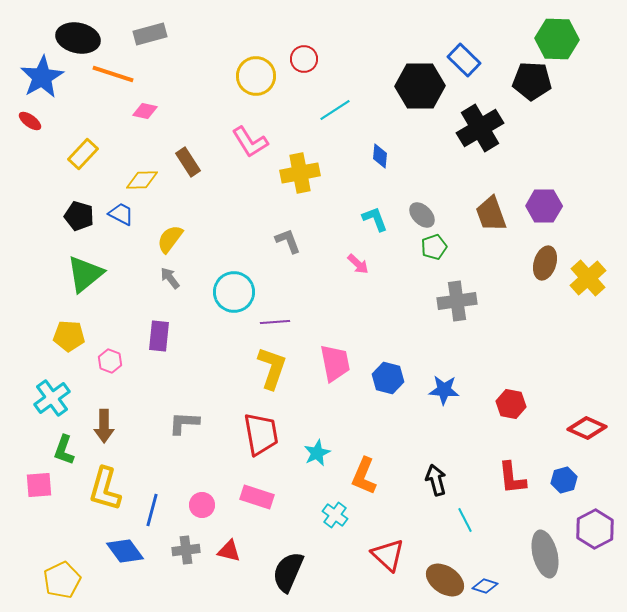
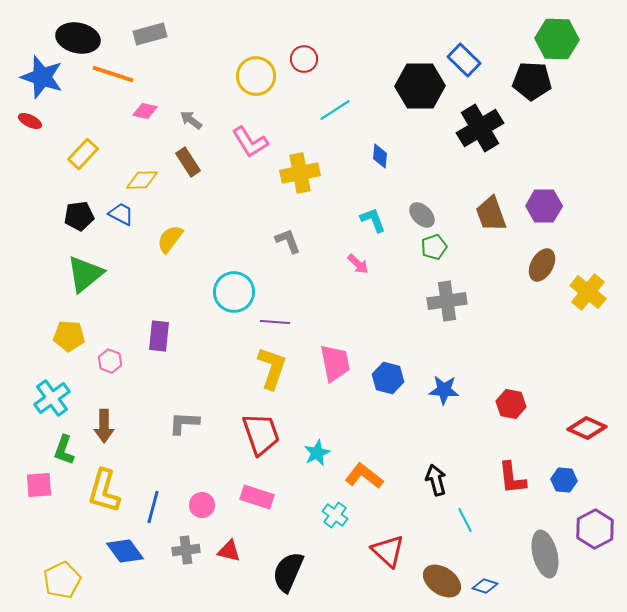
blue star at (42, 77): rotated 24 degrees counterclockwise
red ellipse at (30, 121): rotated 10 degrees counterclockwise
black pentagon at (79, 216): rotated 24 degrees counterclockwise
cyan L-shape at (375, 219): moved 2 px left, 1 px down
brown ellipse at (545, 263): moved 3 px left, 2 px down; rotated 12 degrees clockwise
gray arrow at (170, 278): moved 21 px right, 158 px up; rotated 15 degrees counterclockwise
yellow cross at (588, 278): moved 14 px down; rotated 9 degrees counterclockwise
gray cross at (457, 301): moved 10 px left
purple line at (275, 322): rotated 8 degrees clockwise
red trapezoid at (261, 434): rotated 9 degrees counterclockwise
orange L-shape at (364, 476): rotated 105 degrees clockwise
blue hexagon at (564, 480): rotated 20 degrees clockwise
yellow L-shape at (105, 489): moved 1 px left, 2 px down
blue line at (152, 510): moved 1 px right, 3 px up
red triangle at (388, 555): moved 4 px up
brown ellipse at (445, 580): moved 3 px left, 1 px down
